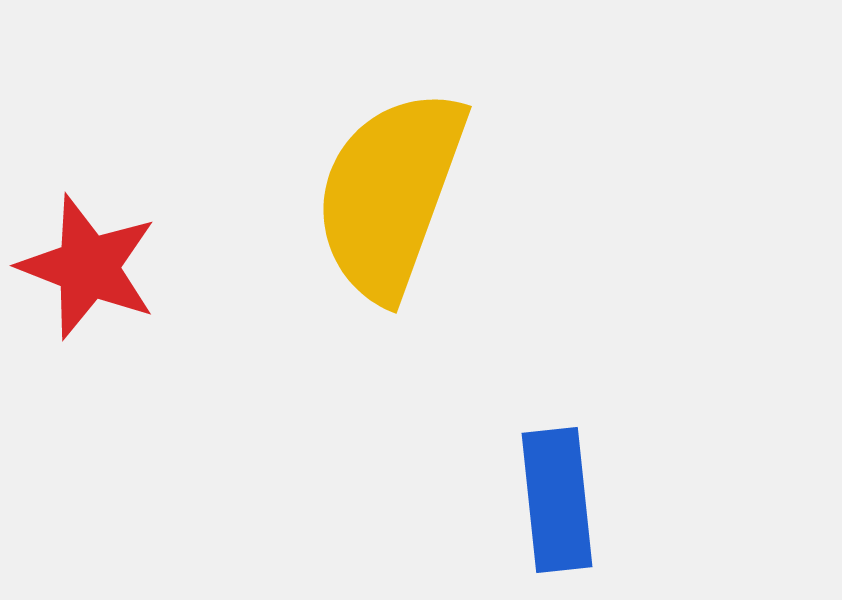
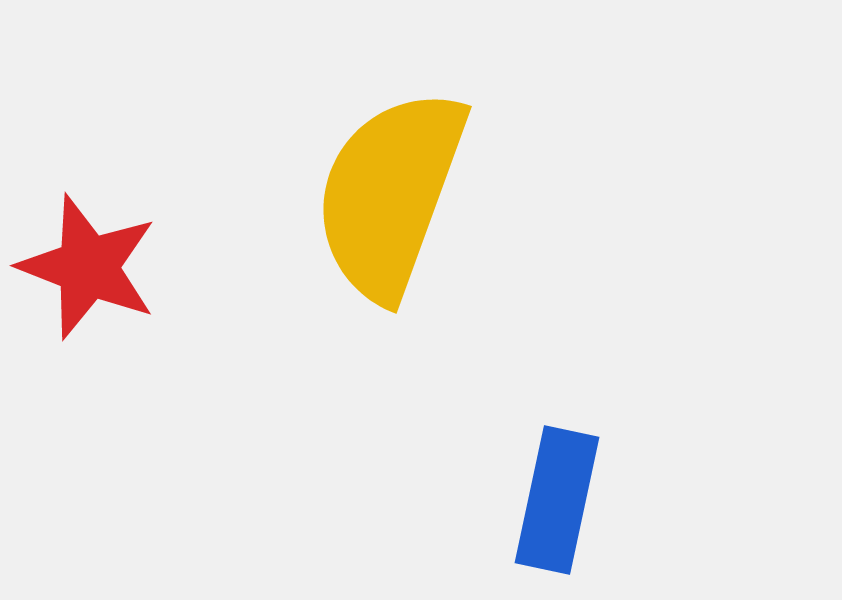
blue rectangle: rotated 18 degrees clockwise
